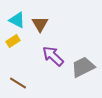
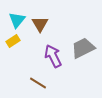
cyan triangle: rotated 42 degrees clockwise
purple arrow: rotated 20 degrees clockwise
gray trapezoid: moved 19 px up
brown line: moved 20 px right
